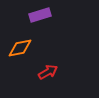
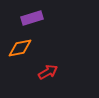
purple rectangle: moved 8 px left, 3 px down
